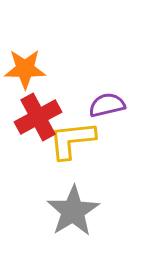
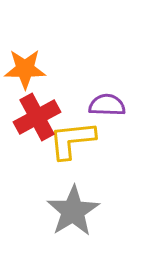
purple semicircle: rotated 15 degrees clockwise
red cross: moved 1 px left
